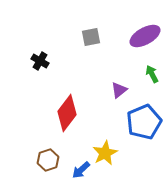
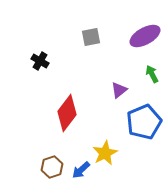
brown hexagon: moved 4 px right, 7 px down
